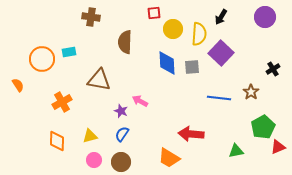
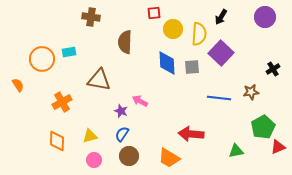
brown star: rotated 28 degrees clockwise
brown circle: moved 8 px right, 6 px up
